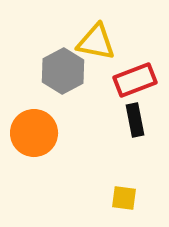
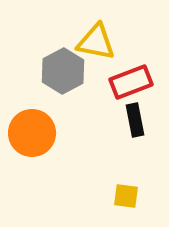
red rectangle: moved 4 px left, 2 px down
orange circle: moved 2 px left
yellow square: moved 2 px right, 2 px up
